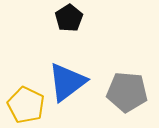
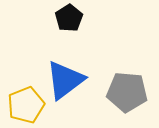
blue triangle: moved 2 px left, 2 px up
yellow pentagon: rotated 24 degrees clockwise
